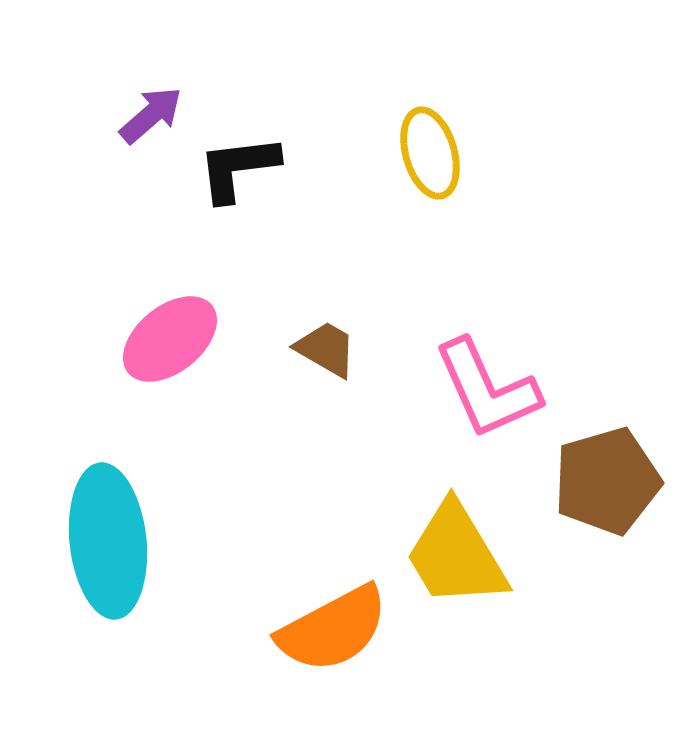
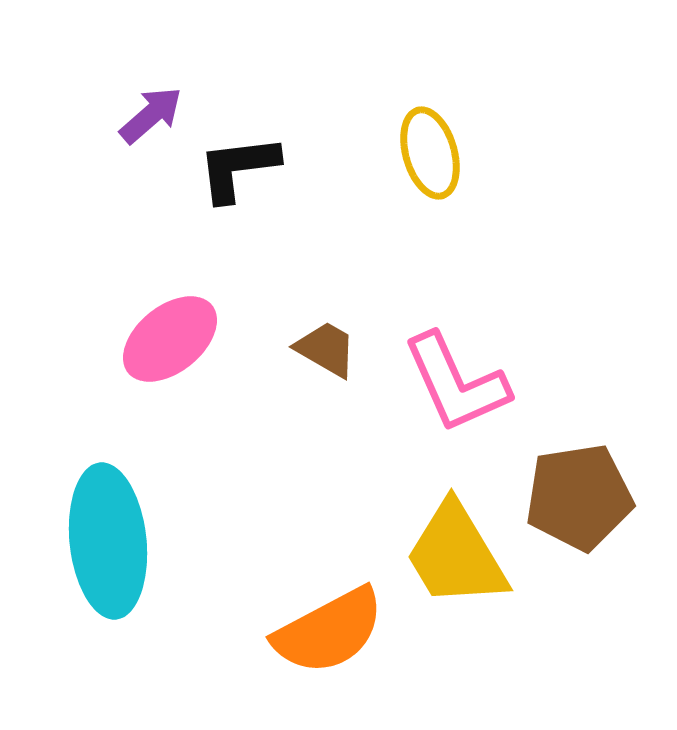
pink L-shape: moved 31 px left, 6 px up
brown pentagon: moved 28 px left, 16 px down; rotated 7 degrees clockwise
orange semicircle: moved 4 px left, 2 px down
